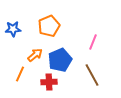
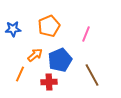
pink line: moved 7 px left, 8 px up
